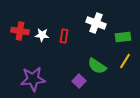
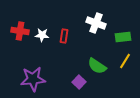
purple square: moved 1 px down
